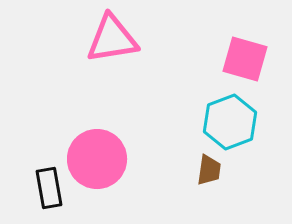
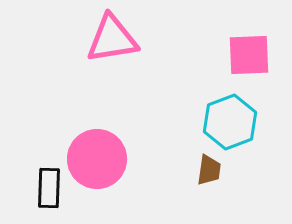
pink square: moved 4 px right, 4 px up; rotated 18 degrees counterclockwise
black rectangle: rotated 12 degrees clockwise
